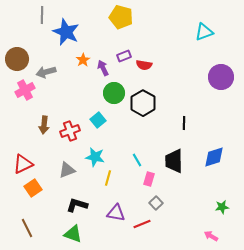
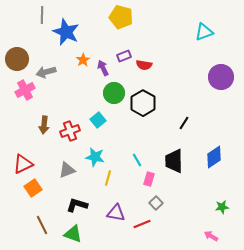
black line: rotated 32 degrees clockwise
blue diamond: rotated 15 degrees counterclockwise
brown line: moved 15 px right, 3 px up
